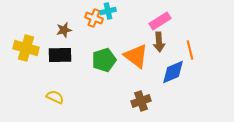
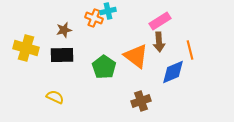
black rectangle: moved 2 px right
green pentagon: moved 7 px down; rotated 20 degrees counterclockwise
